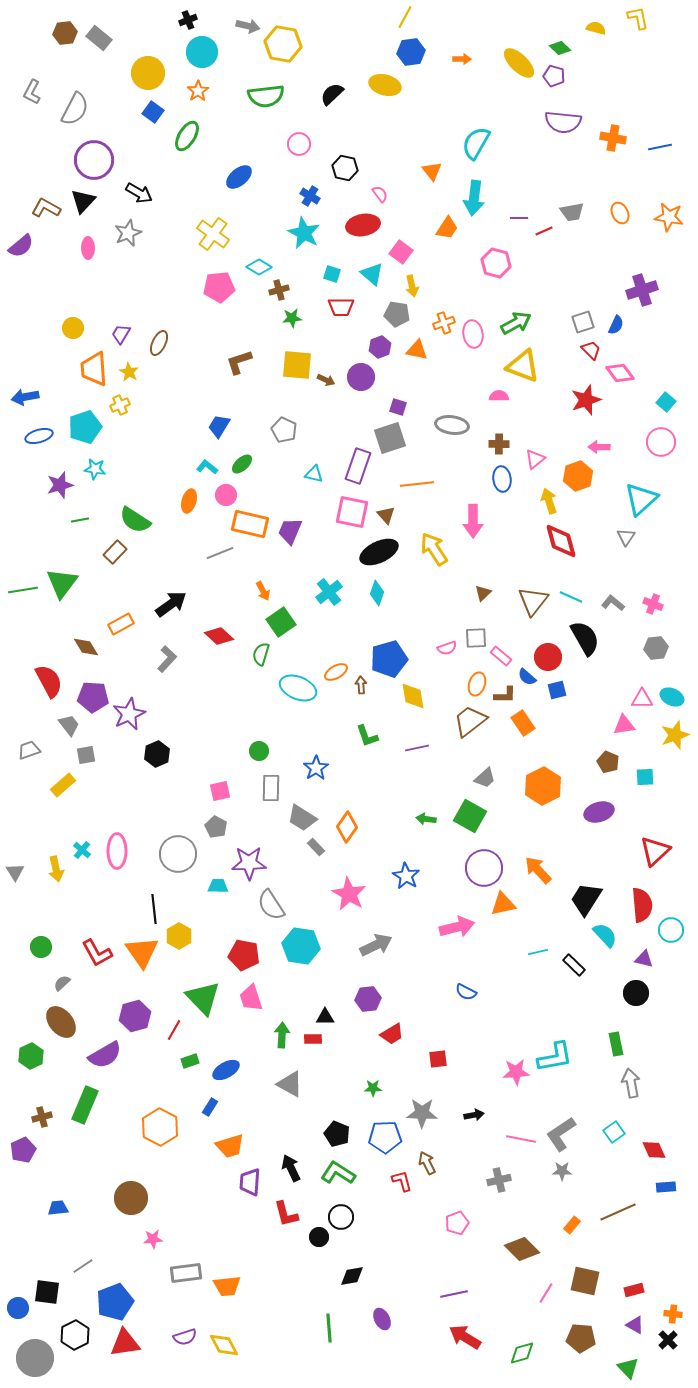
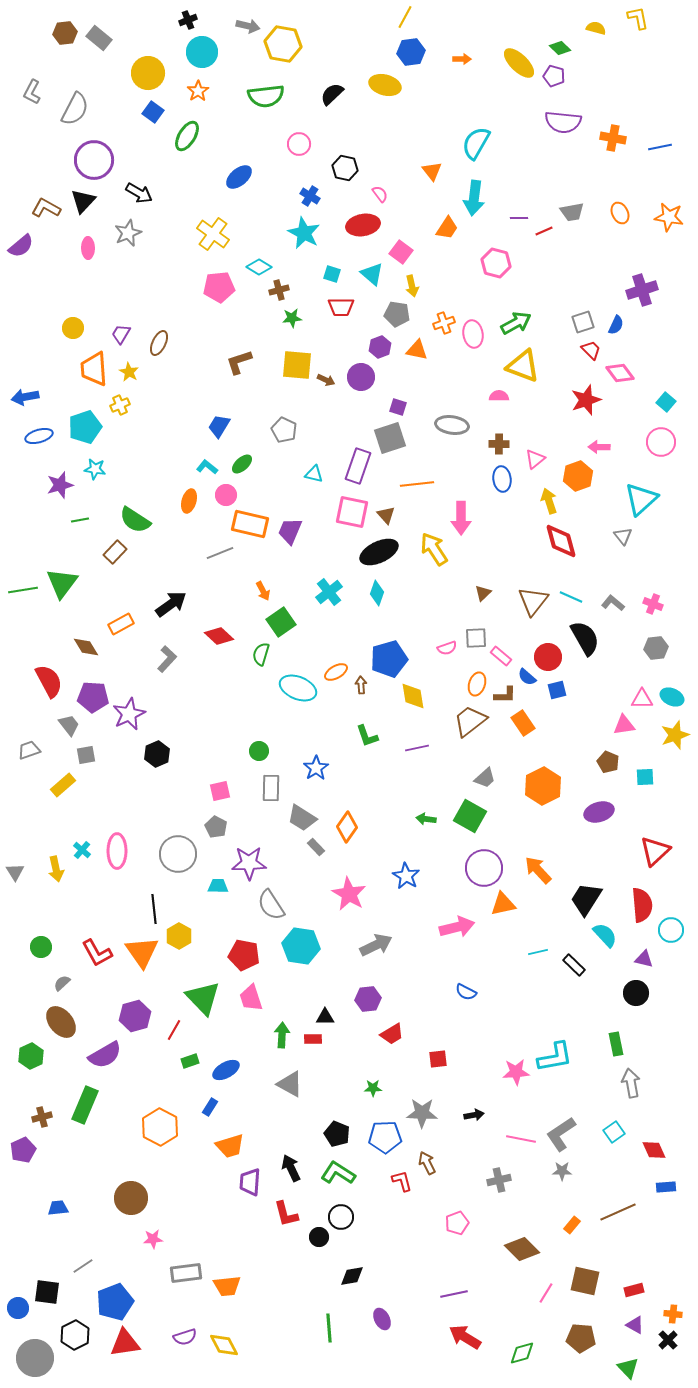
pink arrow at (473, 521): moved 12 px left, 3 px up
gray triangle at (626, 537): moved 3 px left, 1 px up; rotated 12 degrees counterclockwise
